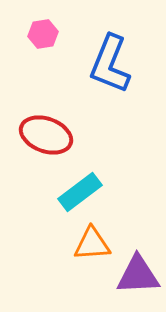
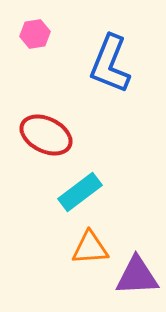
pink hexagon: moved 8 px left
red ellipse: rotated 6 degrees clockwise
orange triangle: moved 2 px left, 4 px down
purple triangle: moved 1 px left, 1 px down
